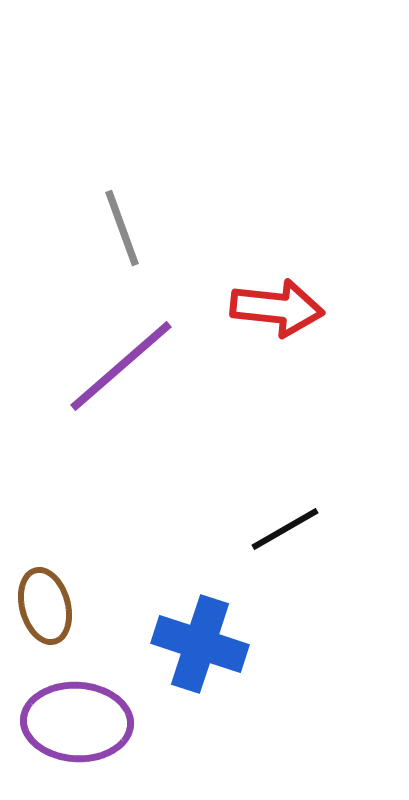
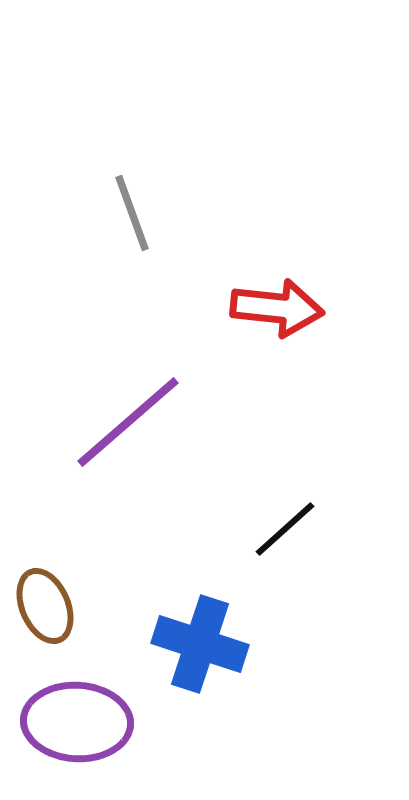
gray line: moved 10 px right, 15 px up
purple line: moved 7 px right, 56 px down
black line: rotated 12 degrees counterclockwise
brown ellipse: rotated 8 degrees counterclockwise
